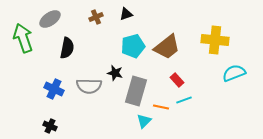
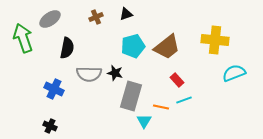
gray semicircle: moved 12 px up
gray rectangle: moved 5 px left, 5 px down
cyan triangle: rotated 14 degrees counterclockwise
